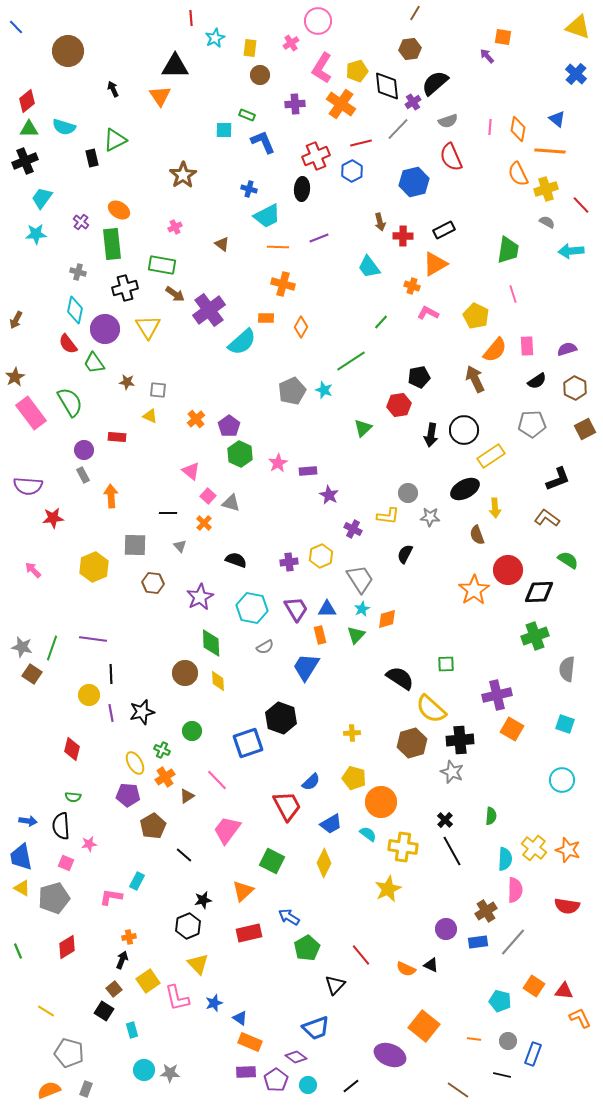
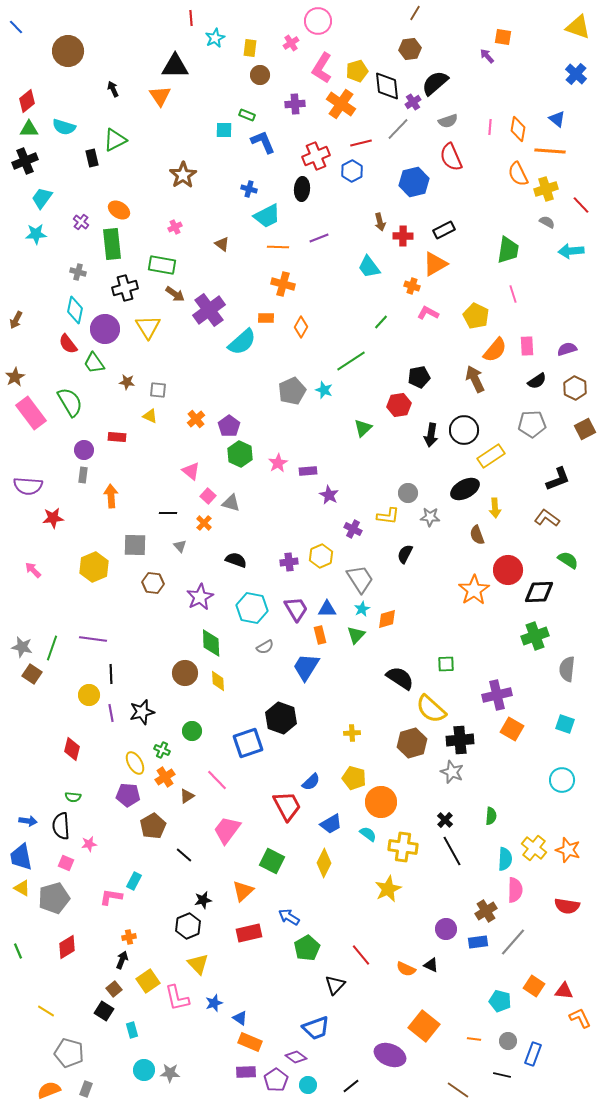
gray rectangle at (83, 475): rotated 35 degrees clockwise
cyan rectangle at (137, 881): moved 3 px left
